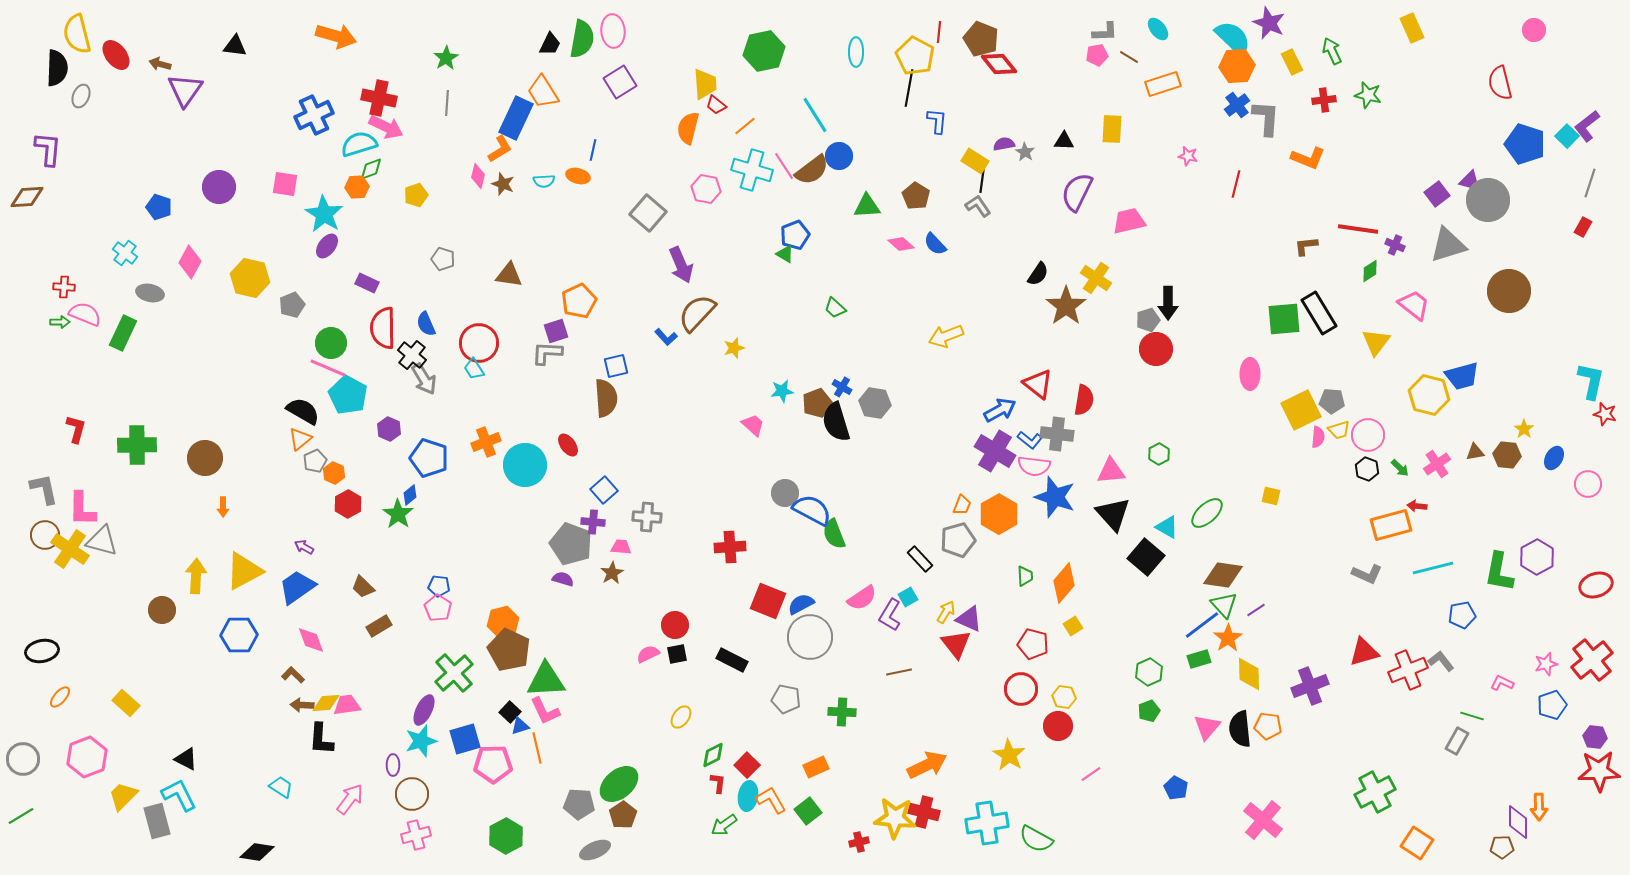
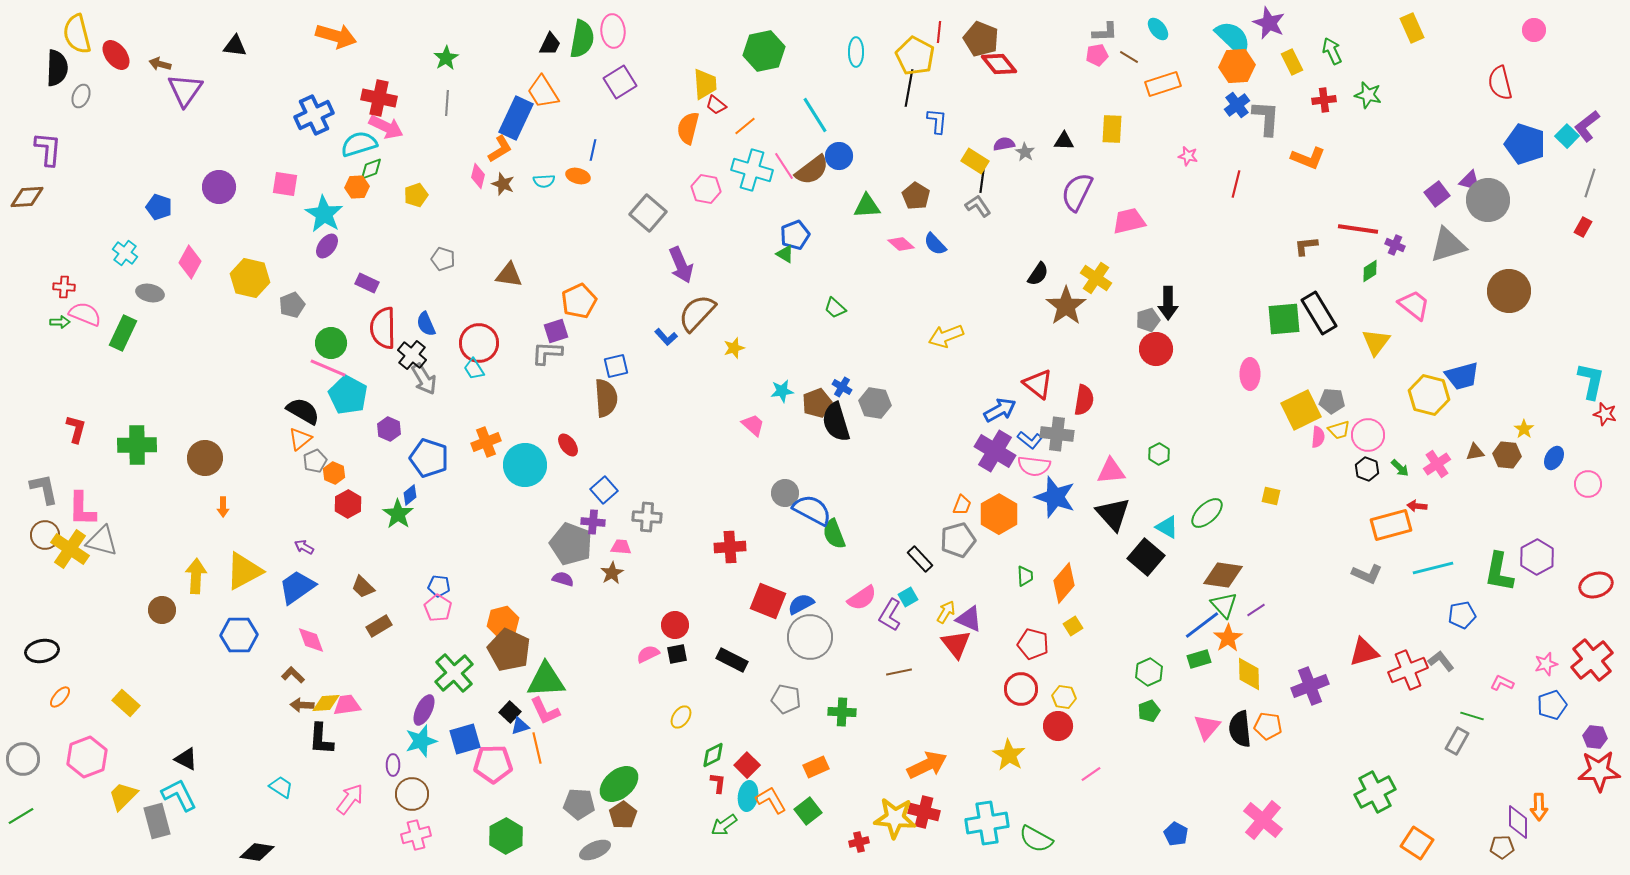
blue pentagon at (1176, 788): moved 46 px down
